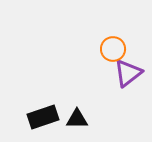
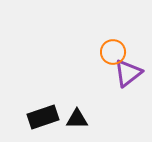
orange circle: moved 3 px down
